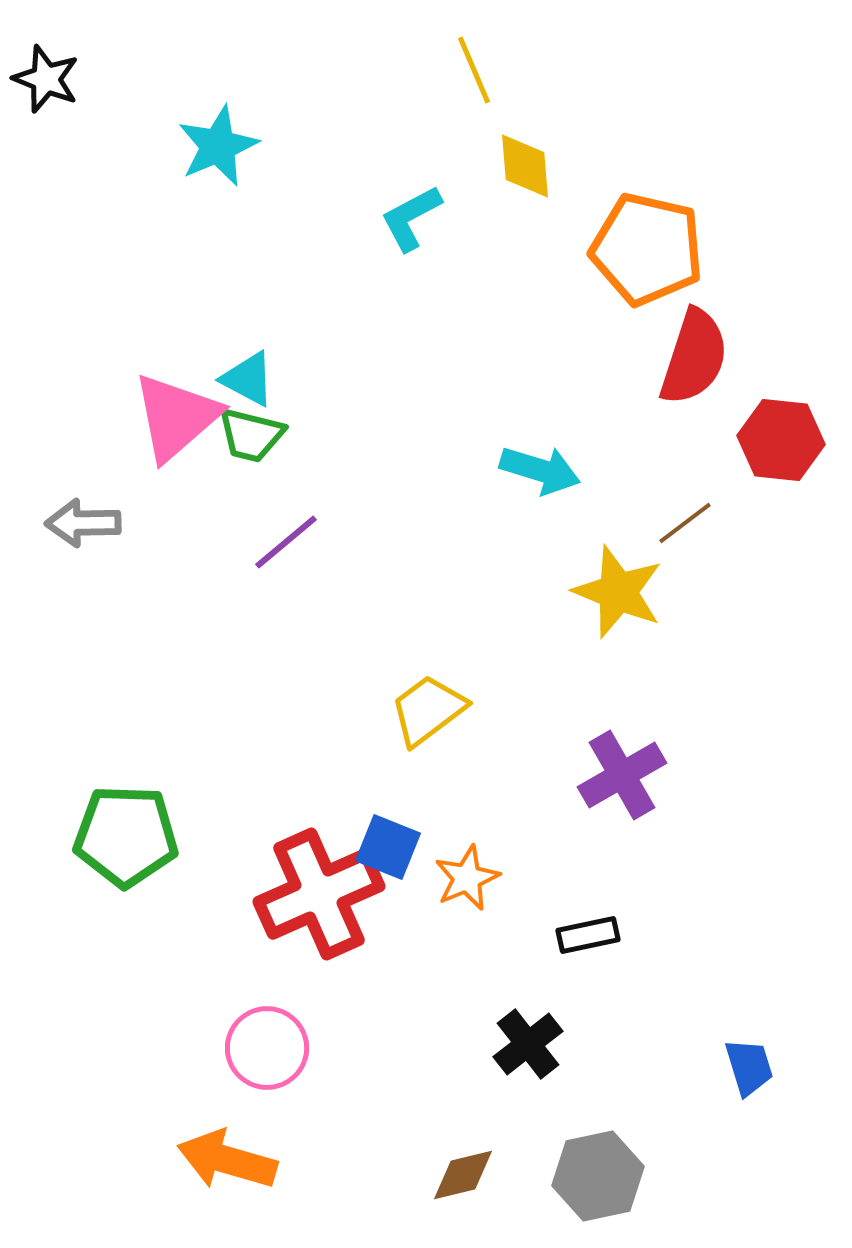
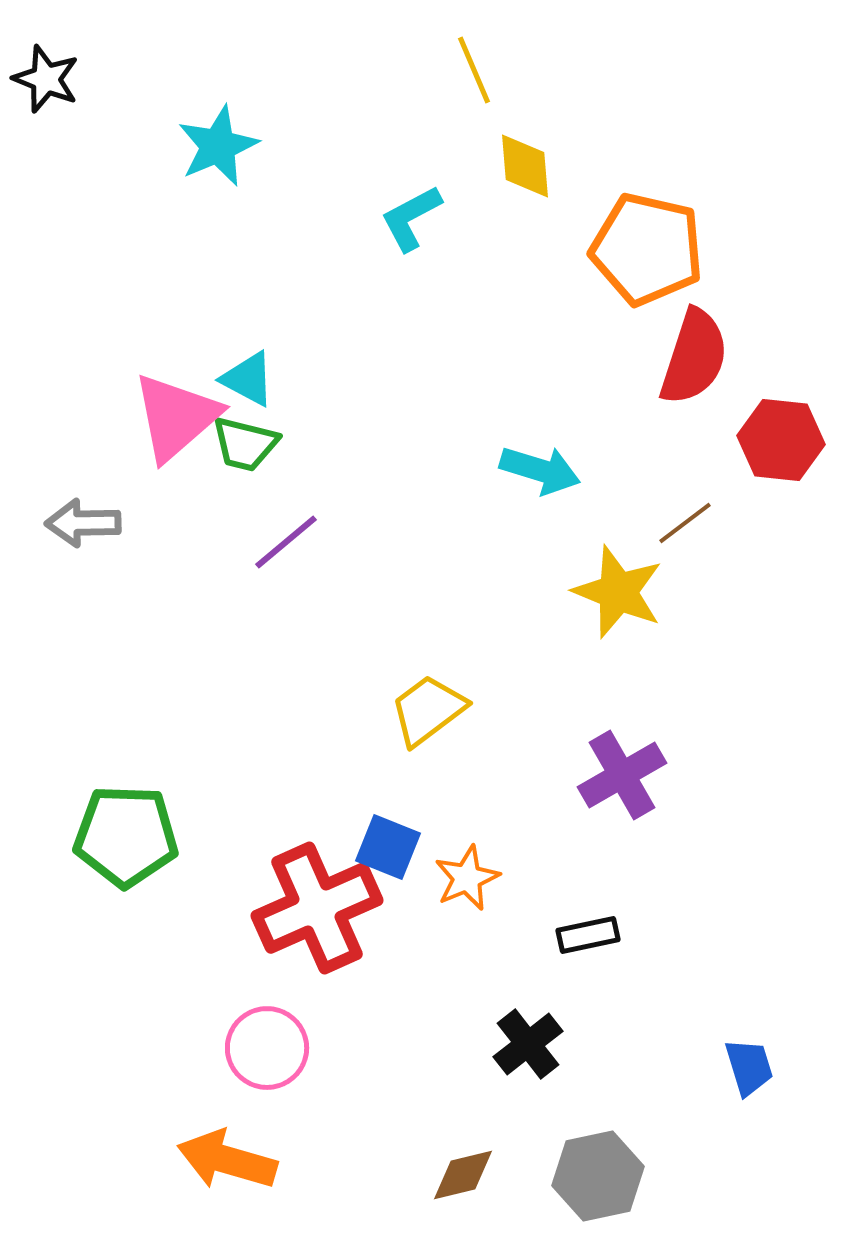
green trapezoid: moved 6 px left, 9 px down
red cross: moved 2 px left, 14 px down
